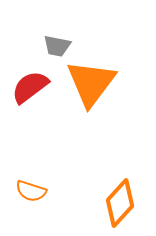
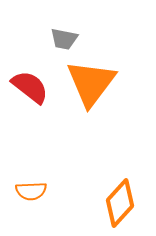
gray trapezoid: moved 7 px right, 7 px up
red semicircle: rotated 75 degrees clockwise
orange semicircle: rotated 20 degrees counterclockwise
